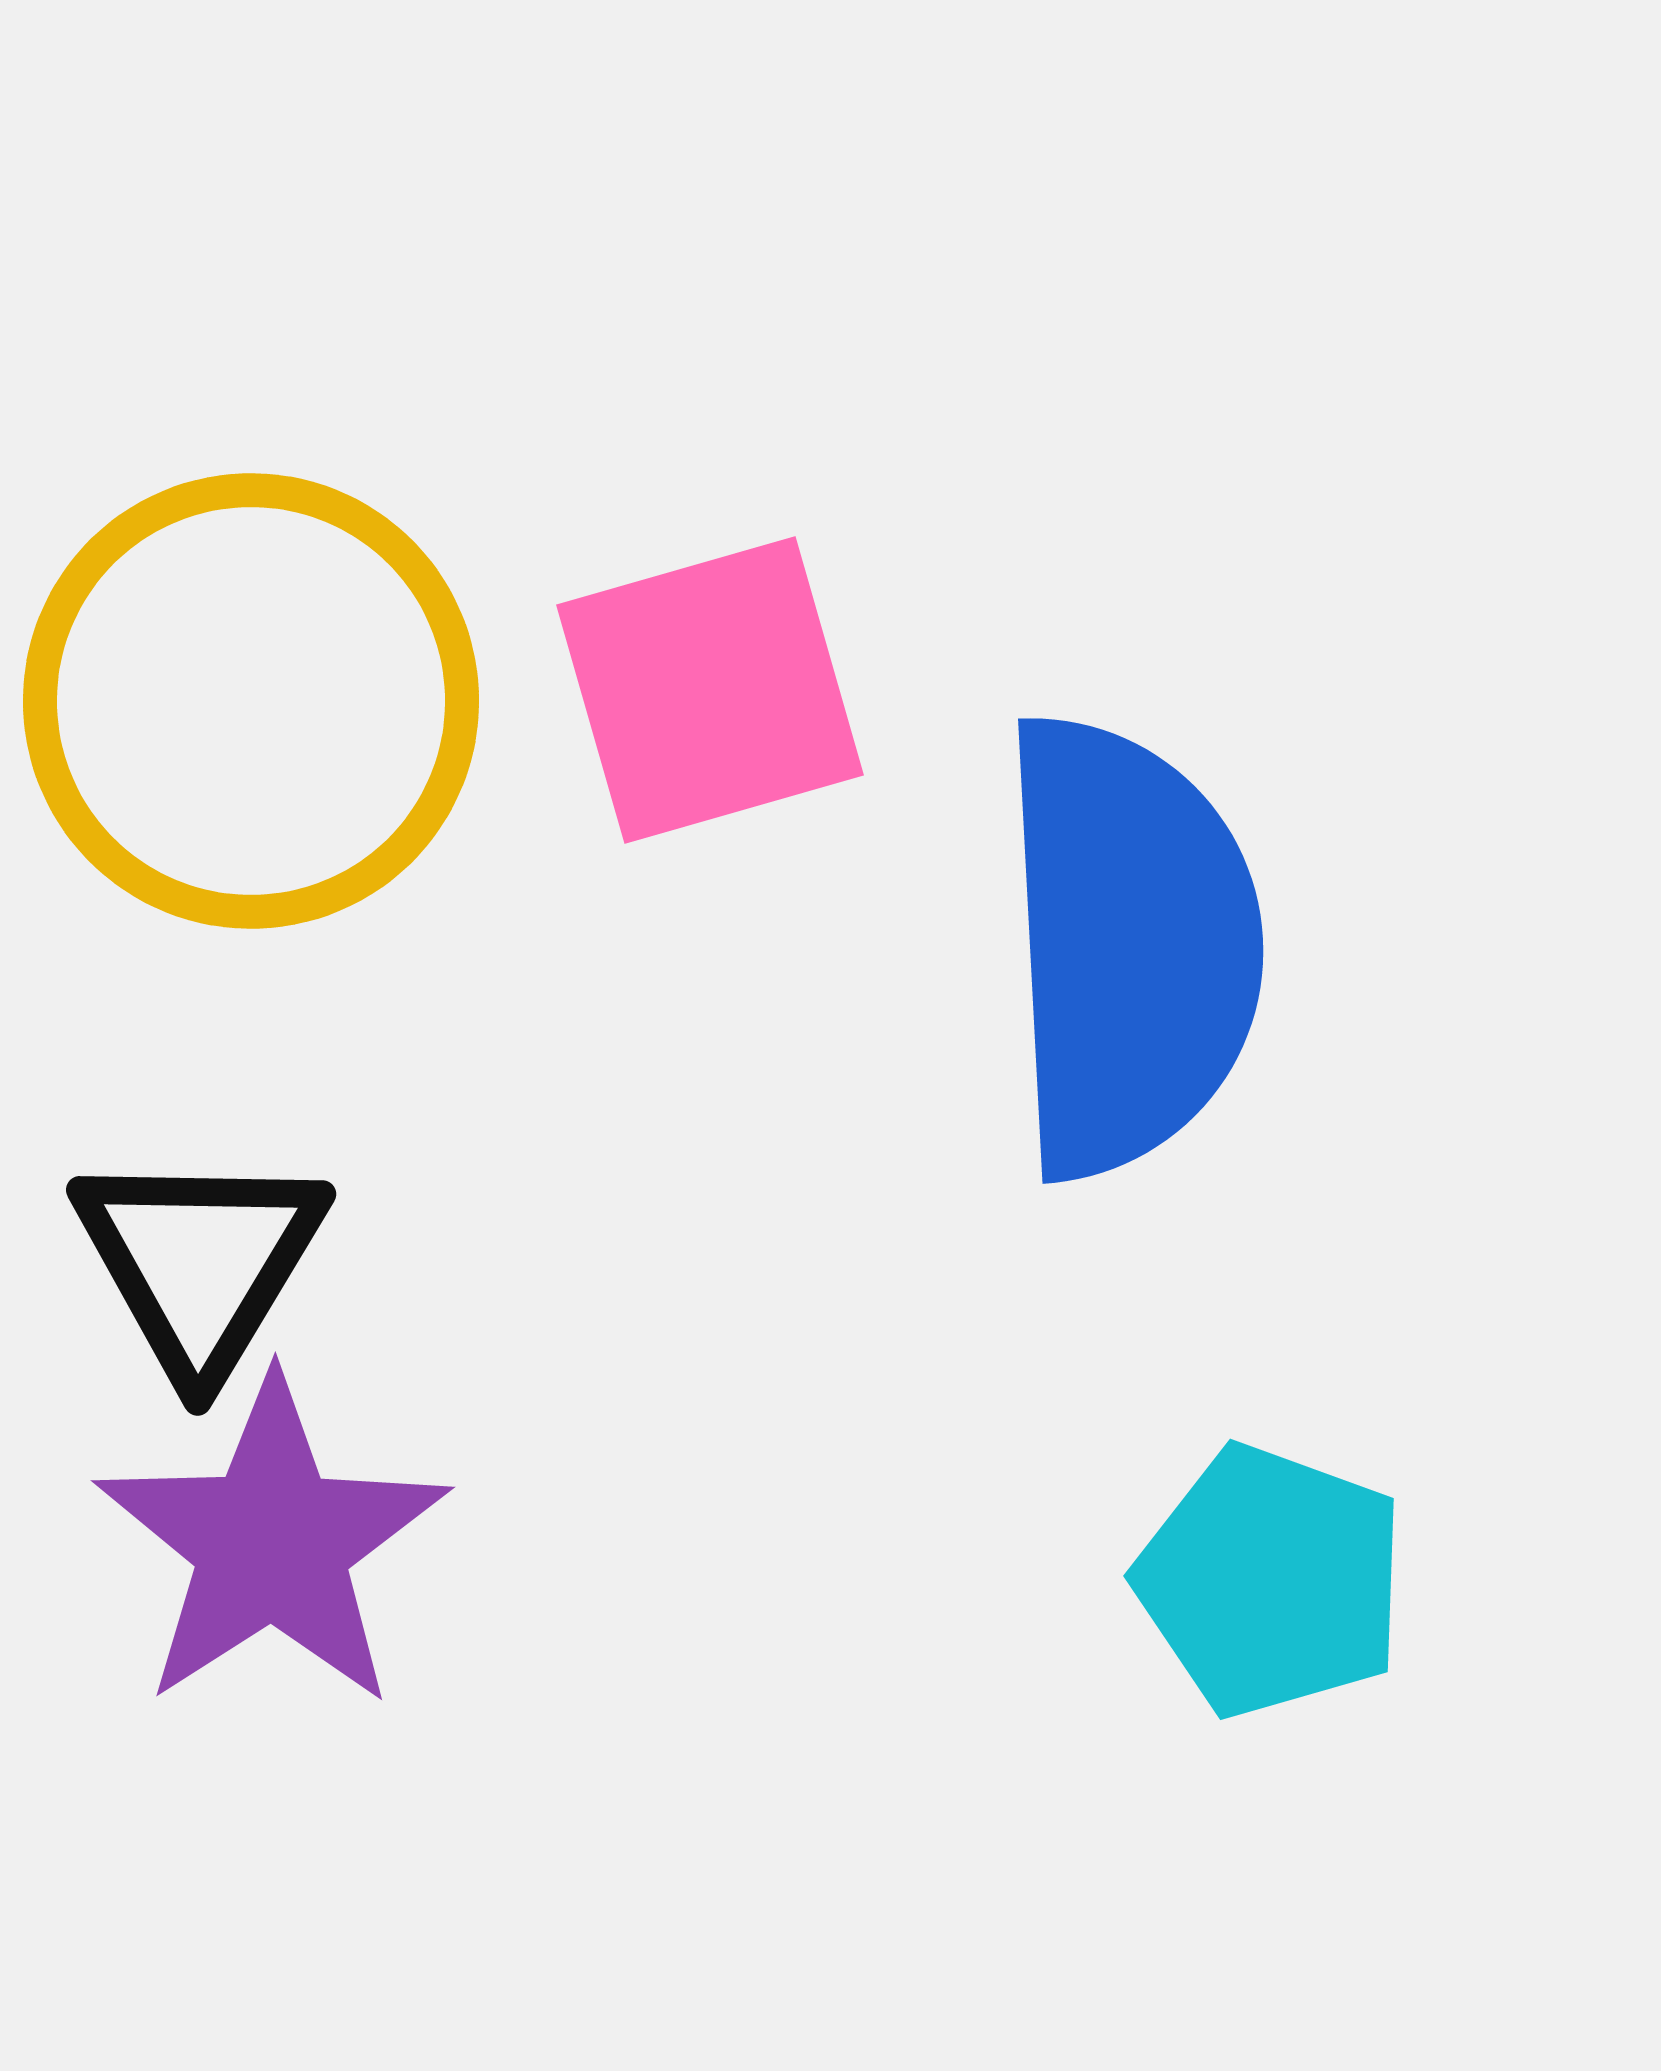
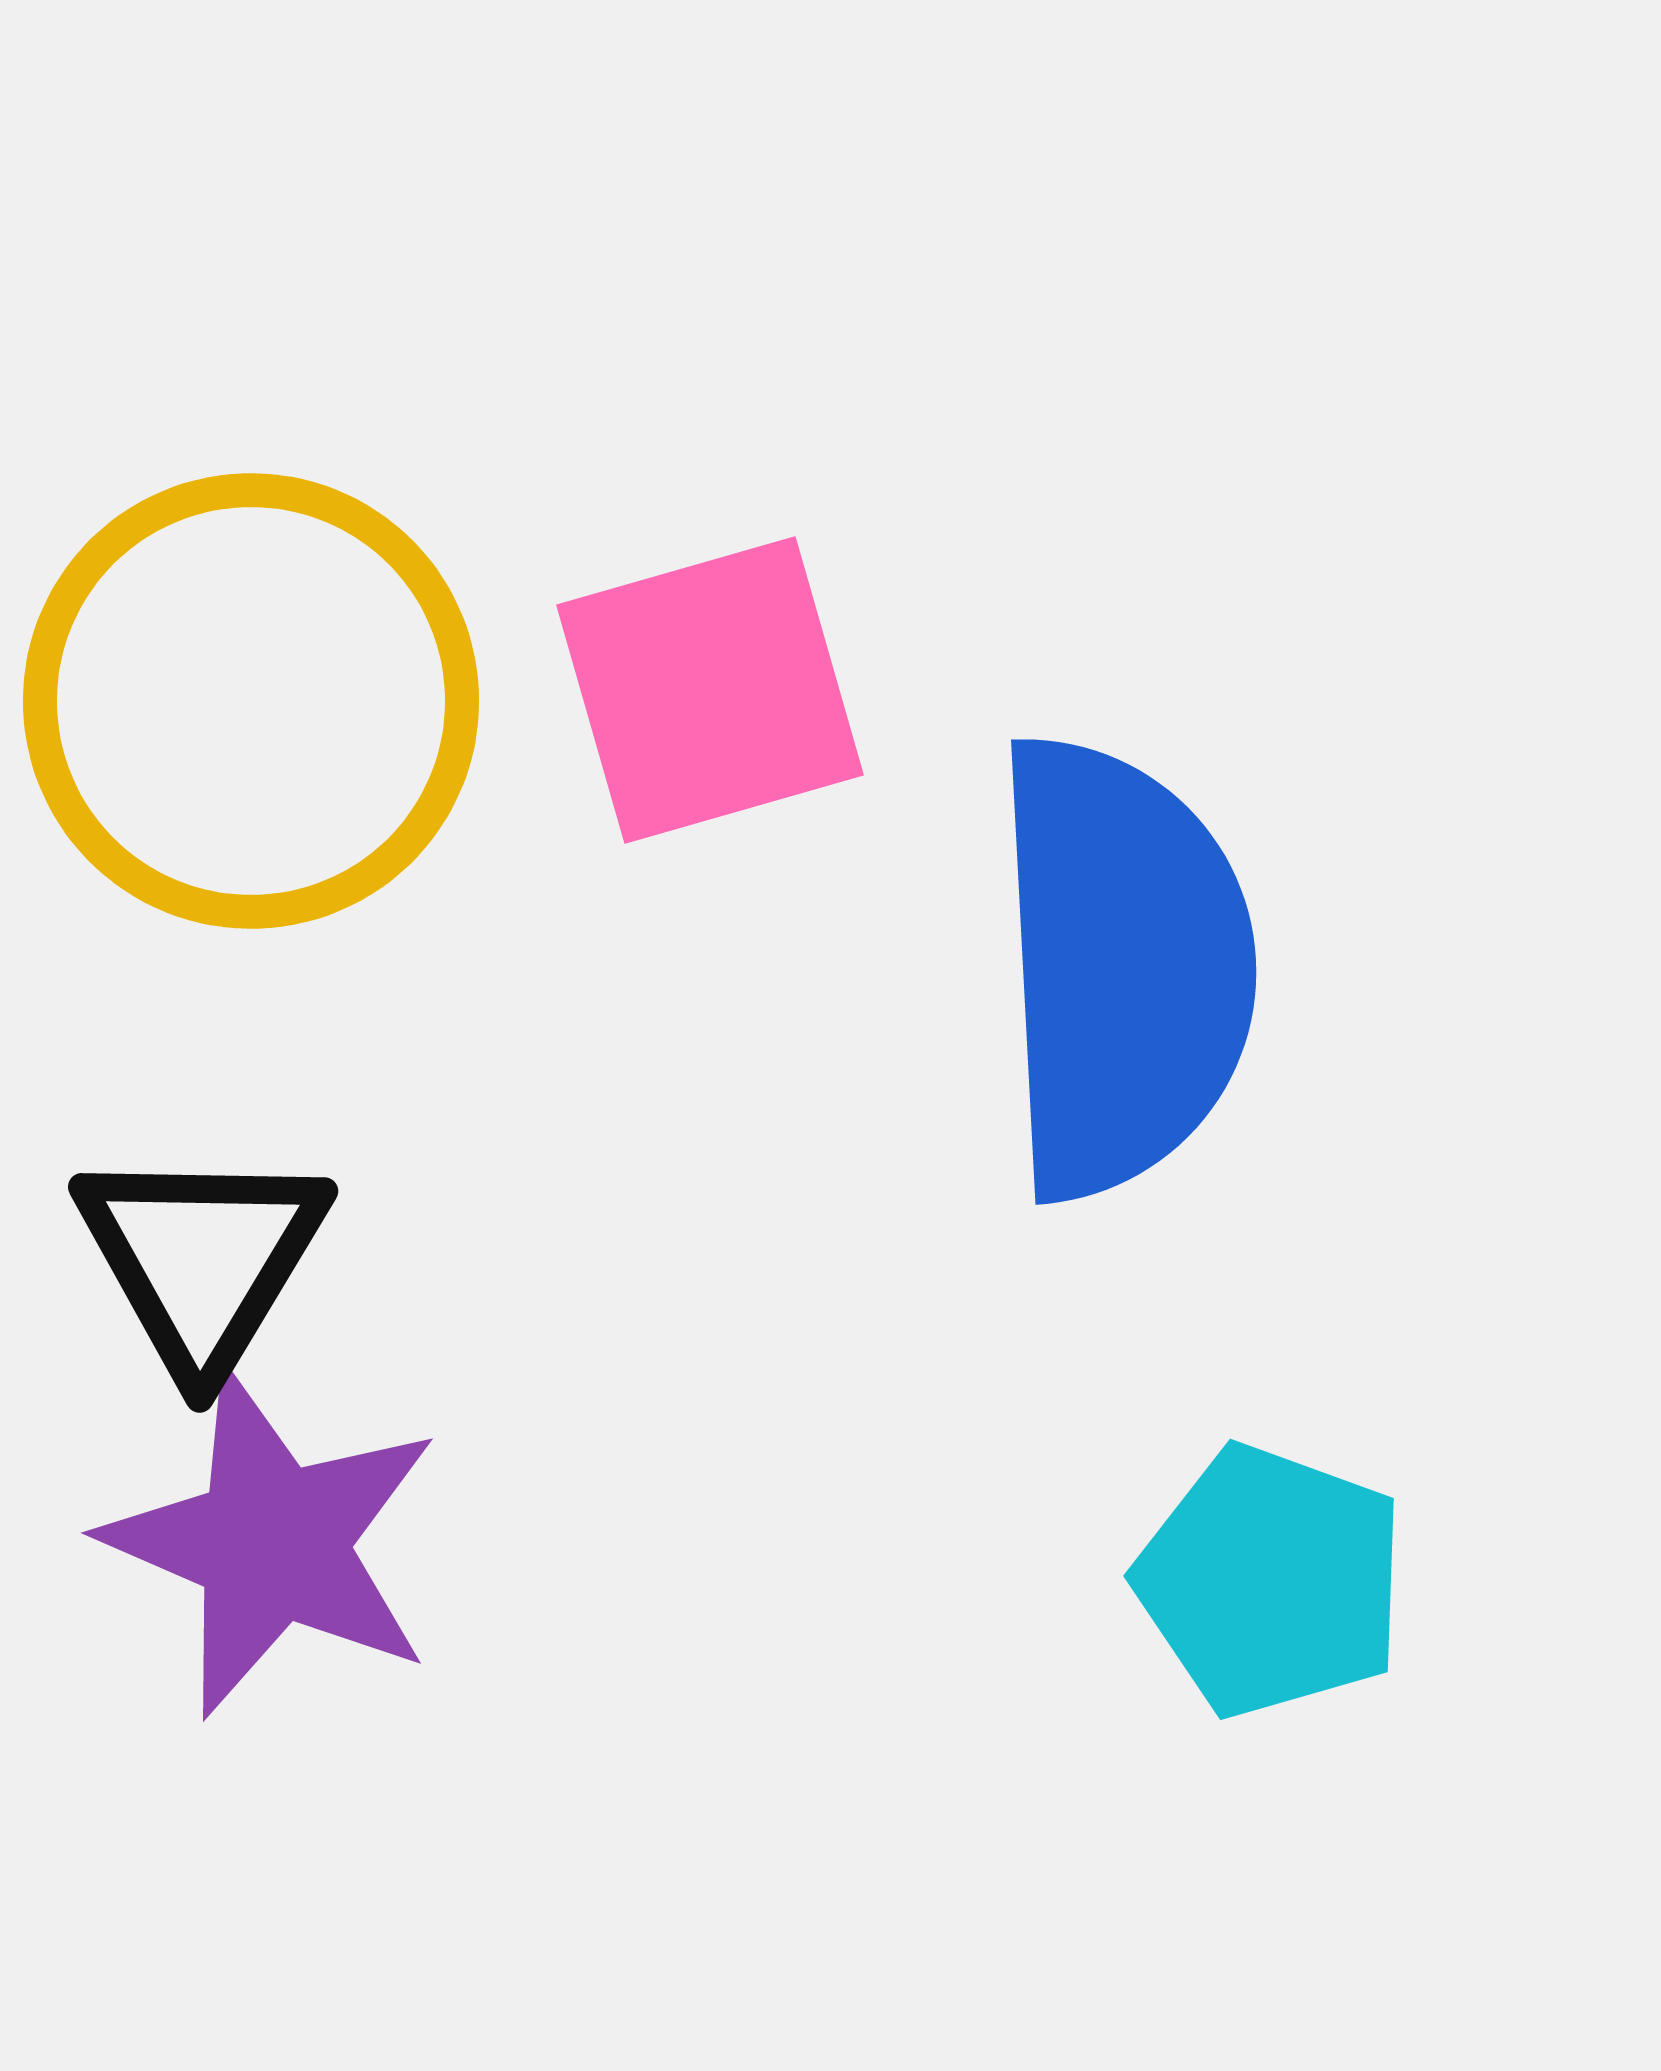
blue semicircle: moved 7 px left, 21 px down
black triangle: moved 2 px right, 3 px up
purple star: rotated 16 degrees counterclockwise
